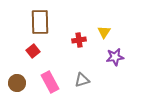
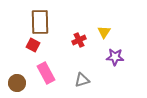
red cross: rotated 16 degrees counterclockwise
red square: moved 6 px up; rotated 24 degrees counterclockwise
purple star: rotated 12 degrees clockwise
pink rectangle: moved 4 px left, 9 px up
